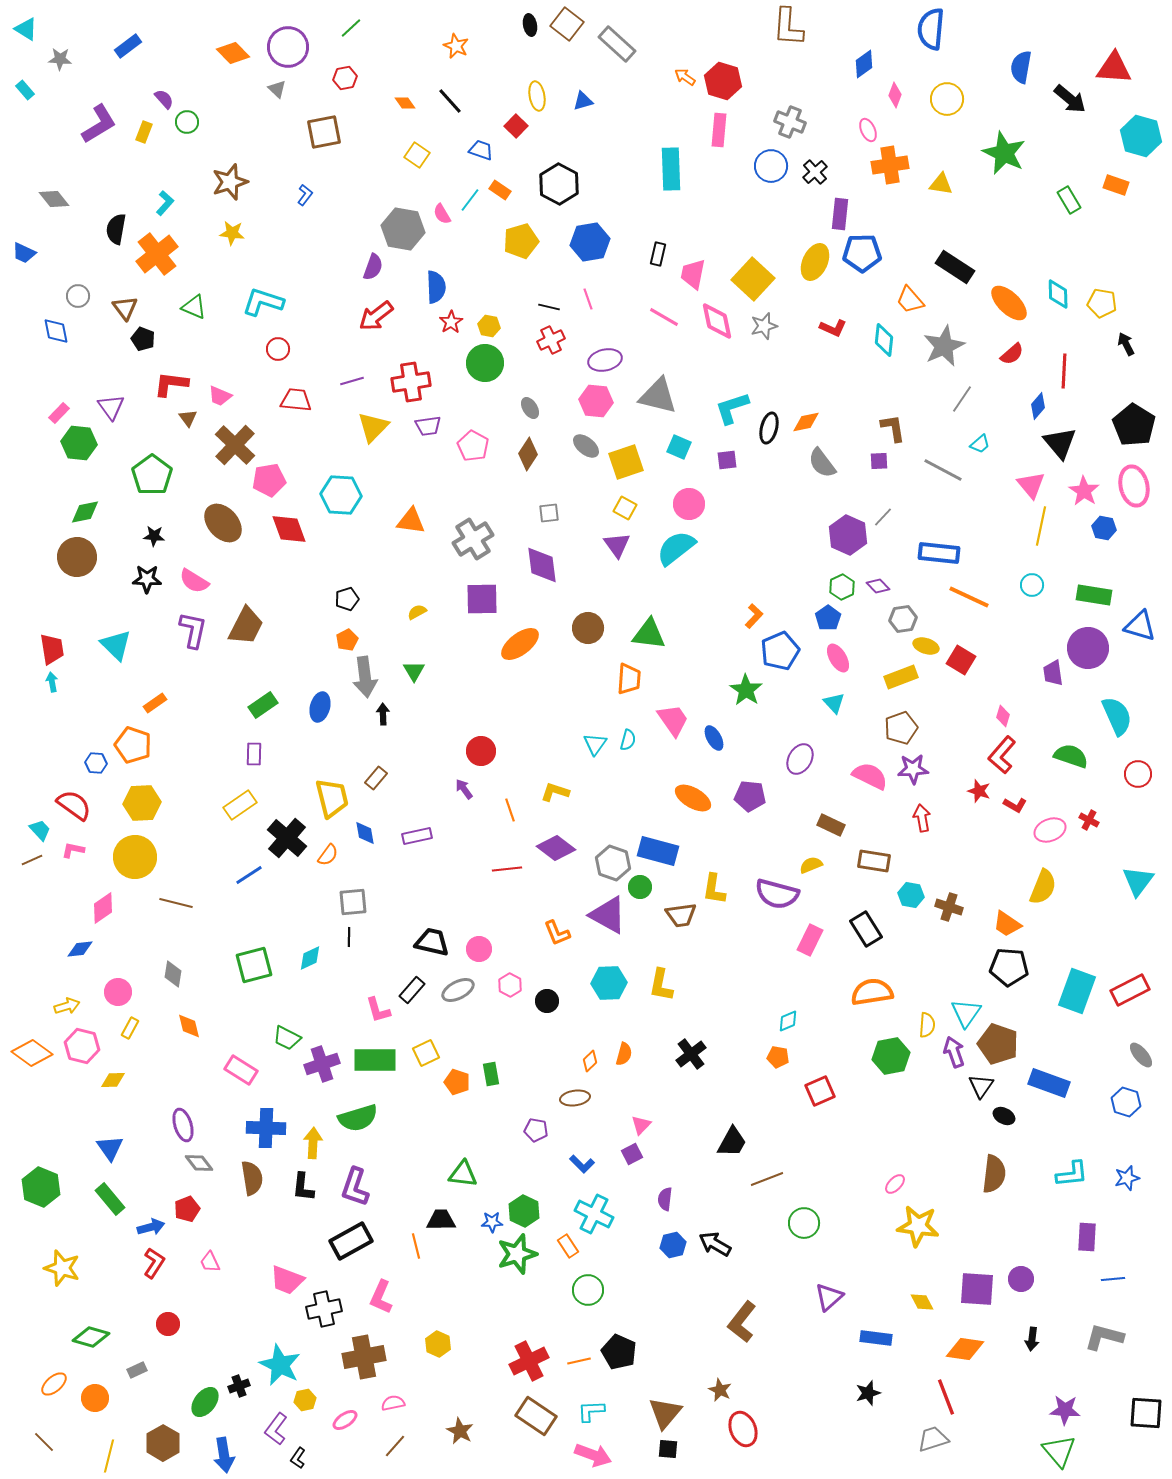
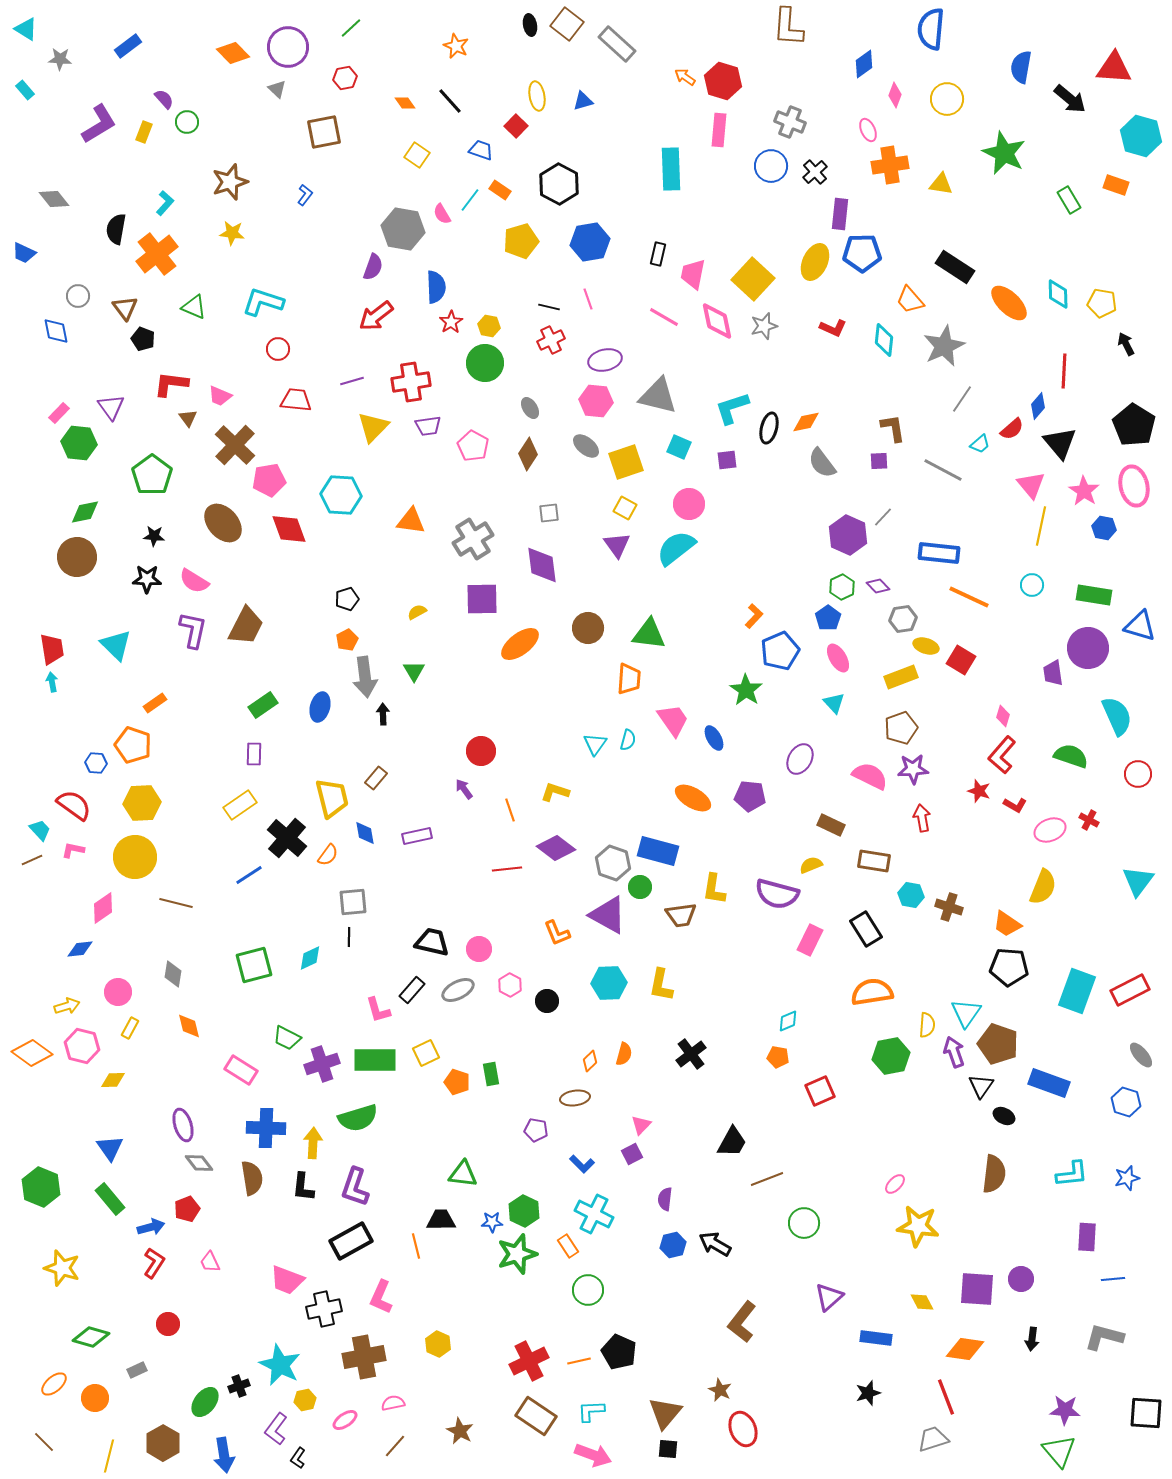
red semicircle at (1012, 354): moved 75 px down
